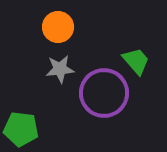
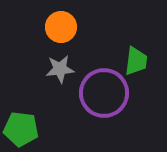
orange circle: moved 3 px right
green trapezoid: rotated 48 degrees clockwise
